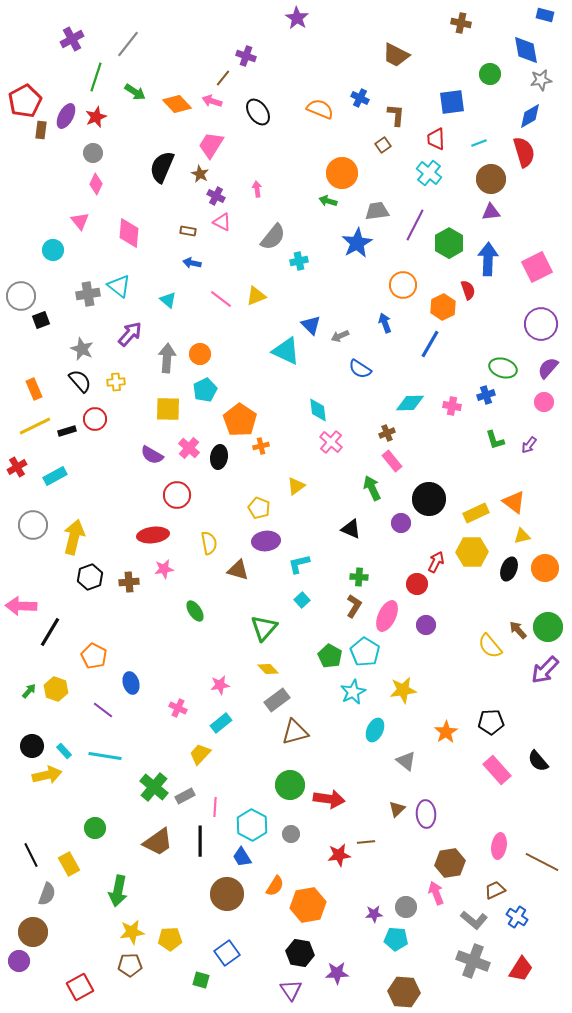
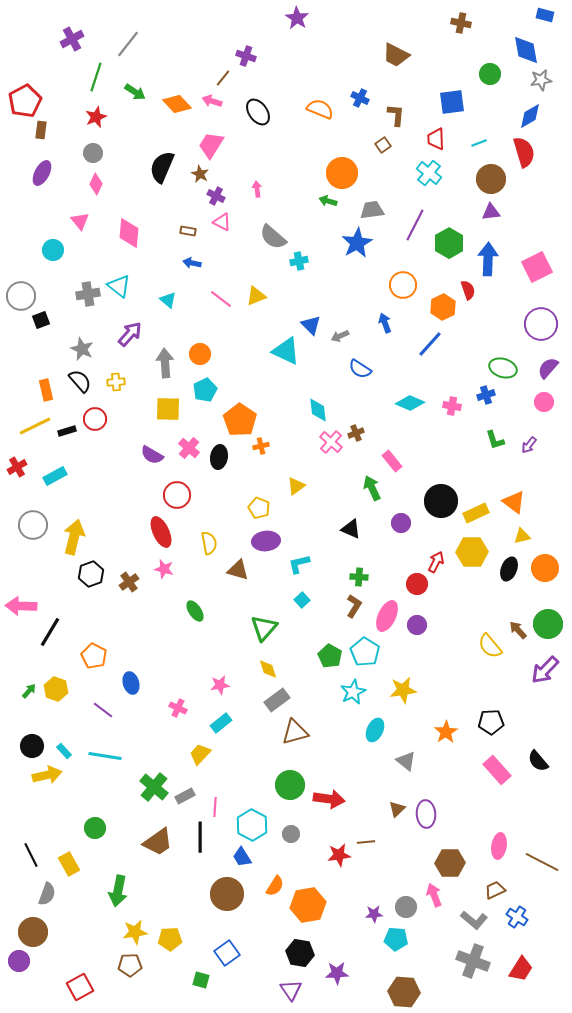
purple ellipse at (66, 116): moved 24 px left, 57 px down
gray trapezoid at (377, 211): moved 5 px left, 1 px up
gray semicircle at (273, 237): rotated 92 degrees clockwise
blue line at (430, 344): rotated 12 degrees clockwise
gray arrow at (167, 358): moved 2 px left, 5 px down; rotated 8 degrees counterclockwise
orange rectangle at (34, 389): moved 12 px right, 1 px down; rotated 10 degrees clockwise
cyan diamond at (410, 403): rotated 24 degrees clockwise
brown cross at (387, 433): moved 31 px left
black circle at (429, 499): moved 12 px right, 2 px down
red ellipse at (153, 535): moved 8 px right, 3 px up; rotated 72 degrees clockwise
pink star at (164, 569): rotated 24 degrees clockwise
black hexagon at (90, 577): moved 1 px right, 3 px up
brown cross at (129, 582): rotated 30 degrees counterclockwise
purple circle at (426, 625): moved 9 px left
green circle at (548, 627): moved 3 px up
yellow diamond at (268, 669): rotated 25 degrees clockwise
black line at (200, 841): moved 4 px up
brown hexagon at (450, 863): rotated 8 degrees clockwise
pink arrow at (436, 893): moved 2 px left, 2 px down
yellow star at (132, 932): moved 3 px right
